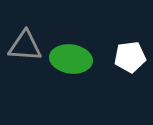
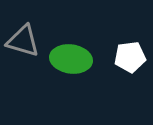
gray triangle: moved 2 px left, 5 px up; rotated 12 degrees clockwise
